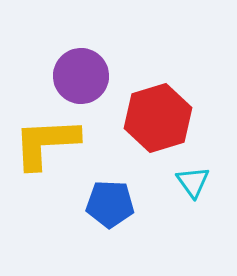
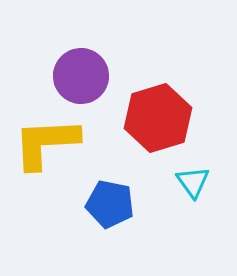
blue pentagon: rotated 9 degrees clockwise
